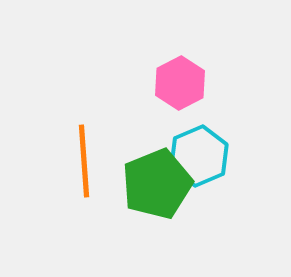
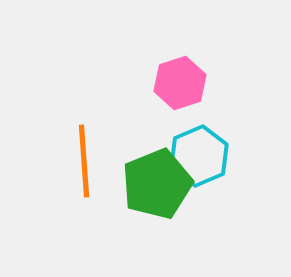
pink hexagon: rotated 9 degrees clockwise
